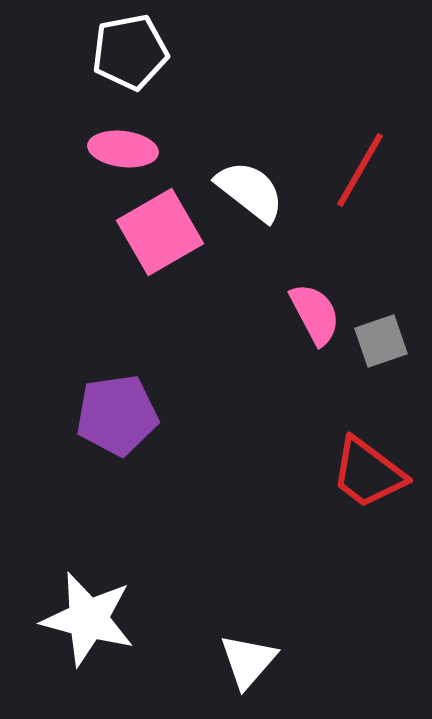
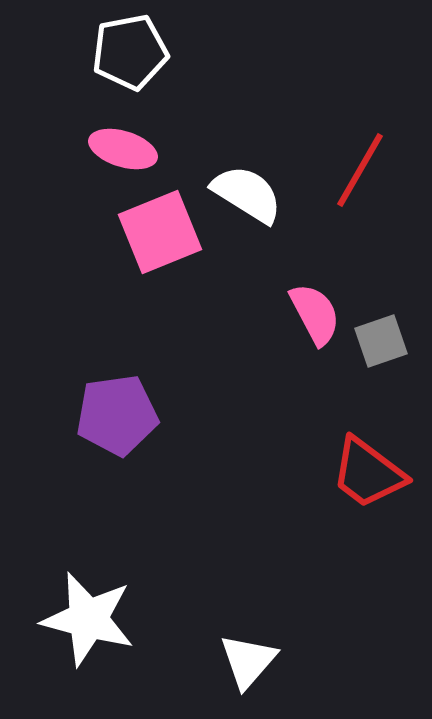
pink ellipse: rotated 10 degrees clockwise
white semicircle: moved 3 px left, 3 px down; rotated 6 degrees counterclockwise
pink square: rotated 8 degrees clockwise
